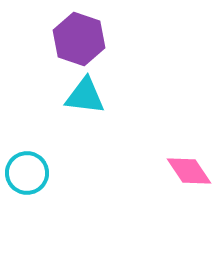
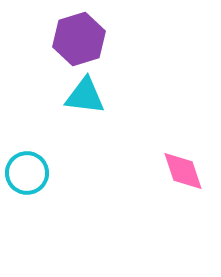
purple hexagon: rotated 24 degrees clockwise
pink diamond: moved 6 px left; rotated 15 degrees clockwise
